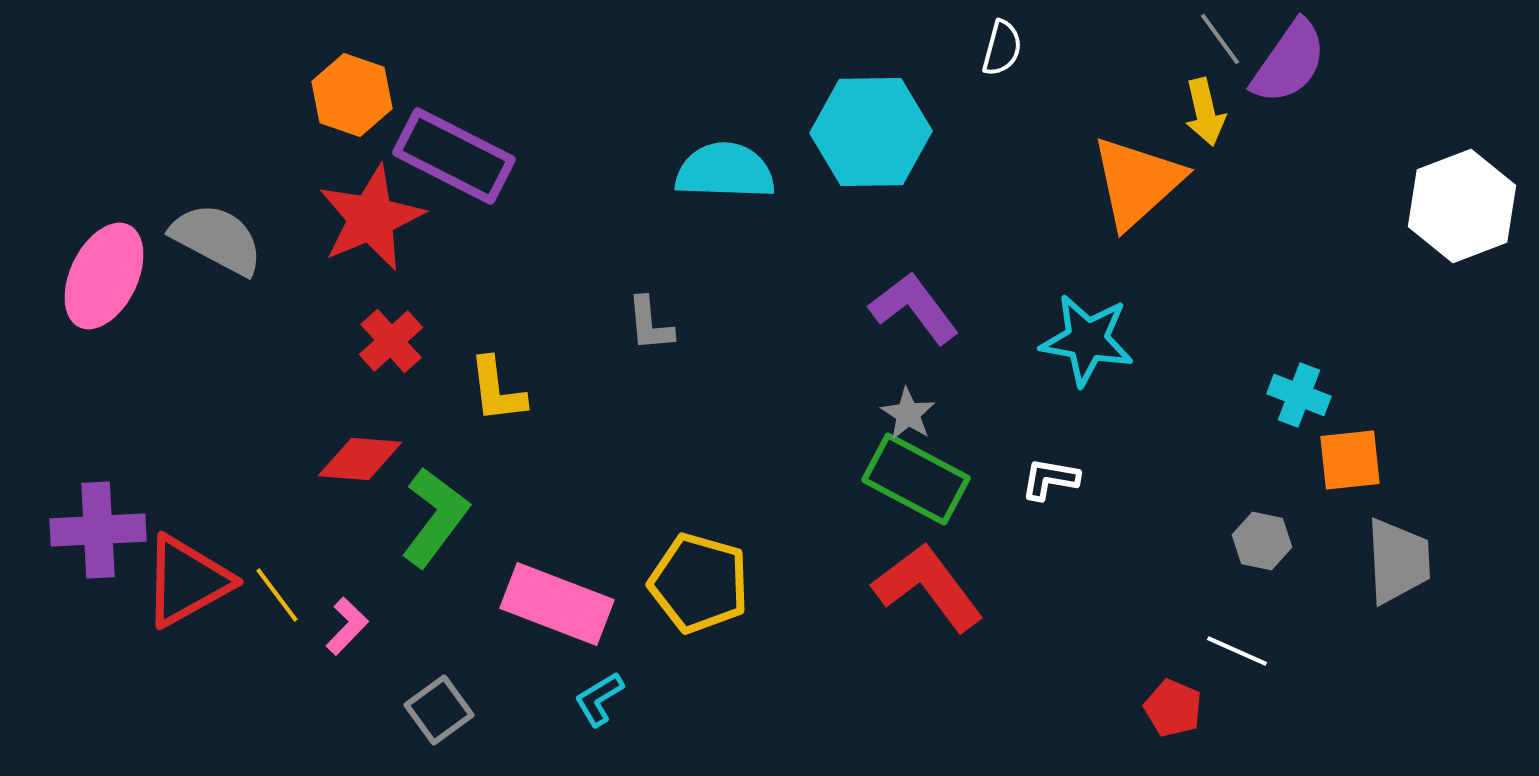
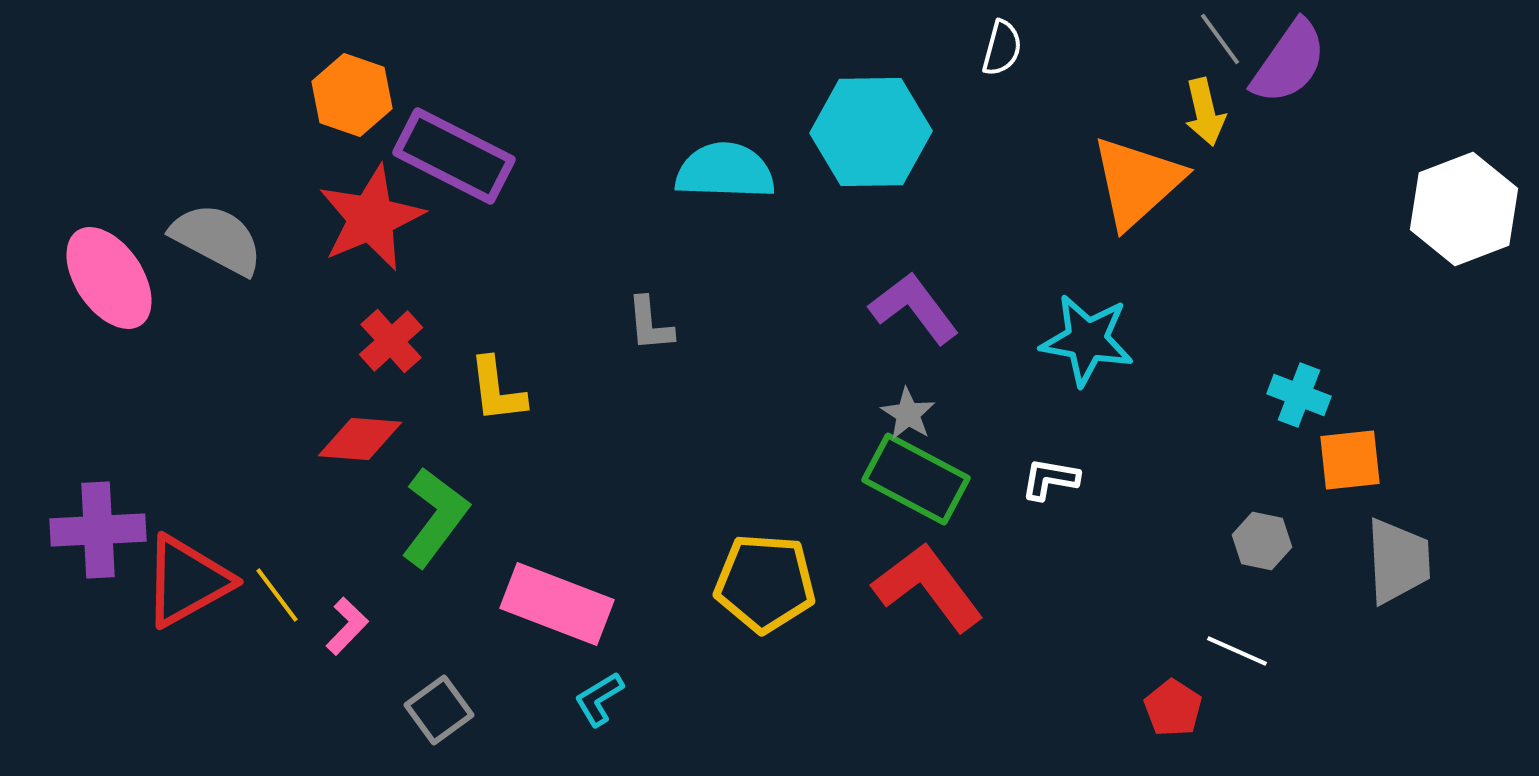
white hexagon: moved 2 px right, 3 px down
pink ellipse: moved 5 px right, 2 px down; rotated 60 degrees counterclockwise
red diamond: moved 20 px up
yellow pentagon: moved 66 px right; rotated 12 degrees counterclockwise
red pentagon: rotated 10 degrees clockwise
